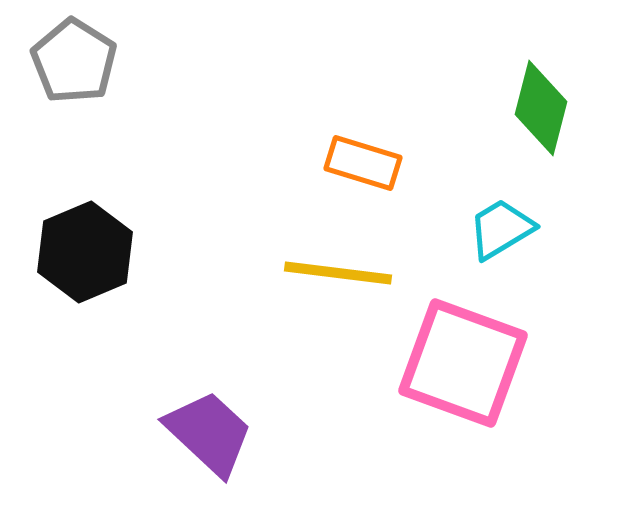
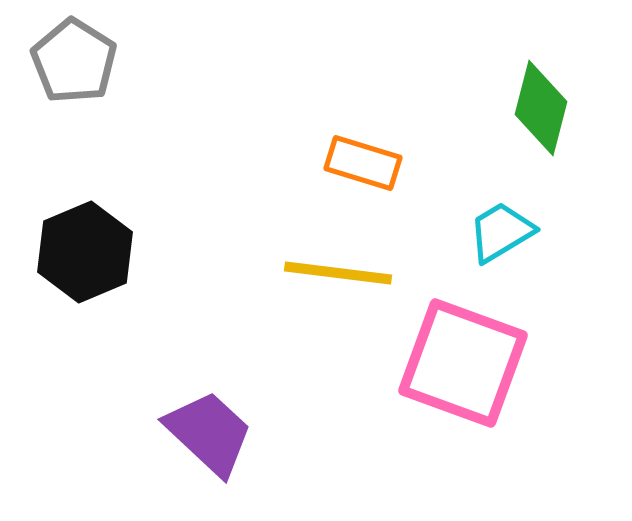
cyan trapezoid: moved 3 px down
